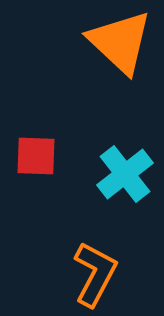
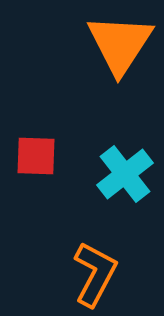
orange triangle: moved 2 px down; rotated 20 degrees clockwise
